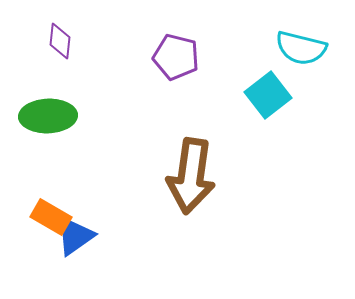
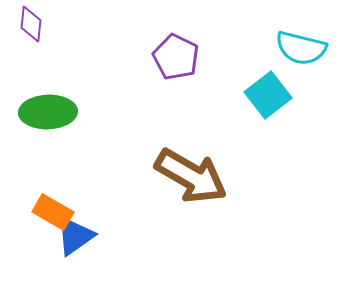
purple diamond: moved 29 px left, 17 px up
purple pentagon: rotated 12 degrees clockwise
green ellipse: moved 4 px up
brown arrow: rotated 68 degrees counterclockwise
orange rectangle: moved 2 px right, 5 px up
